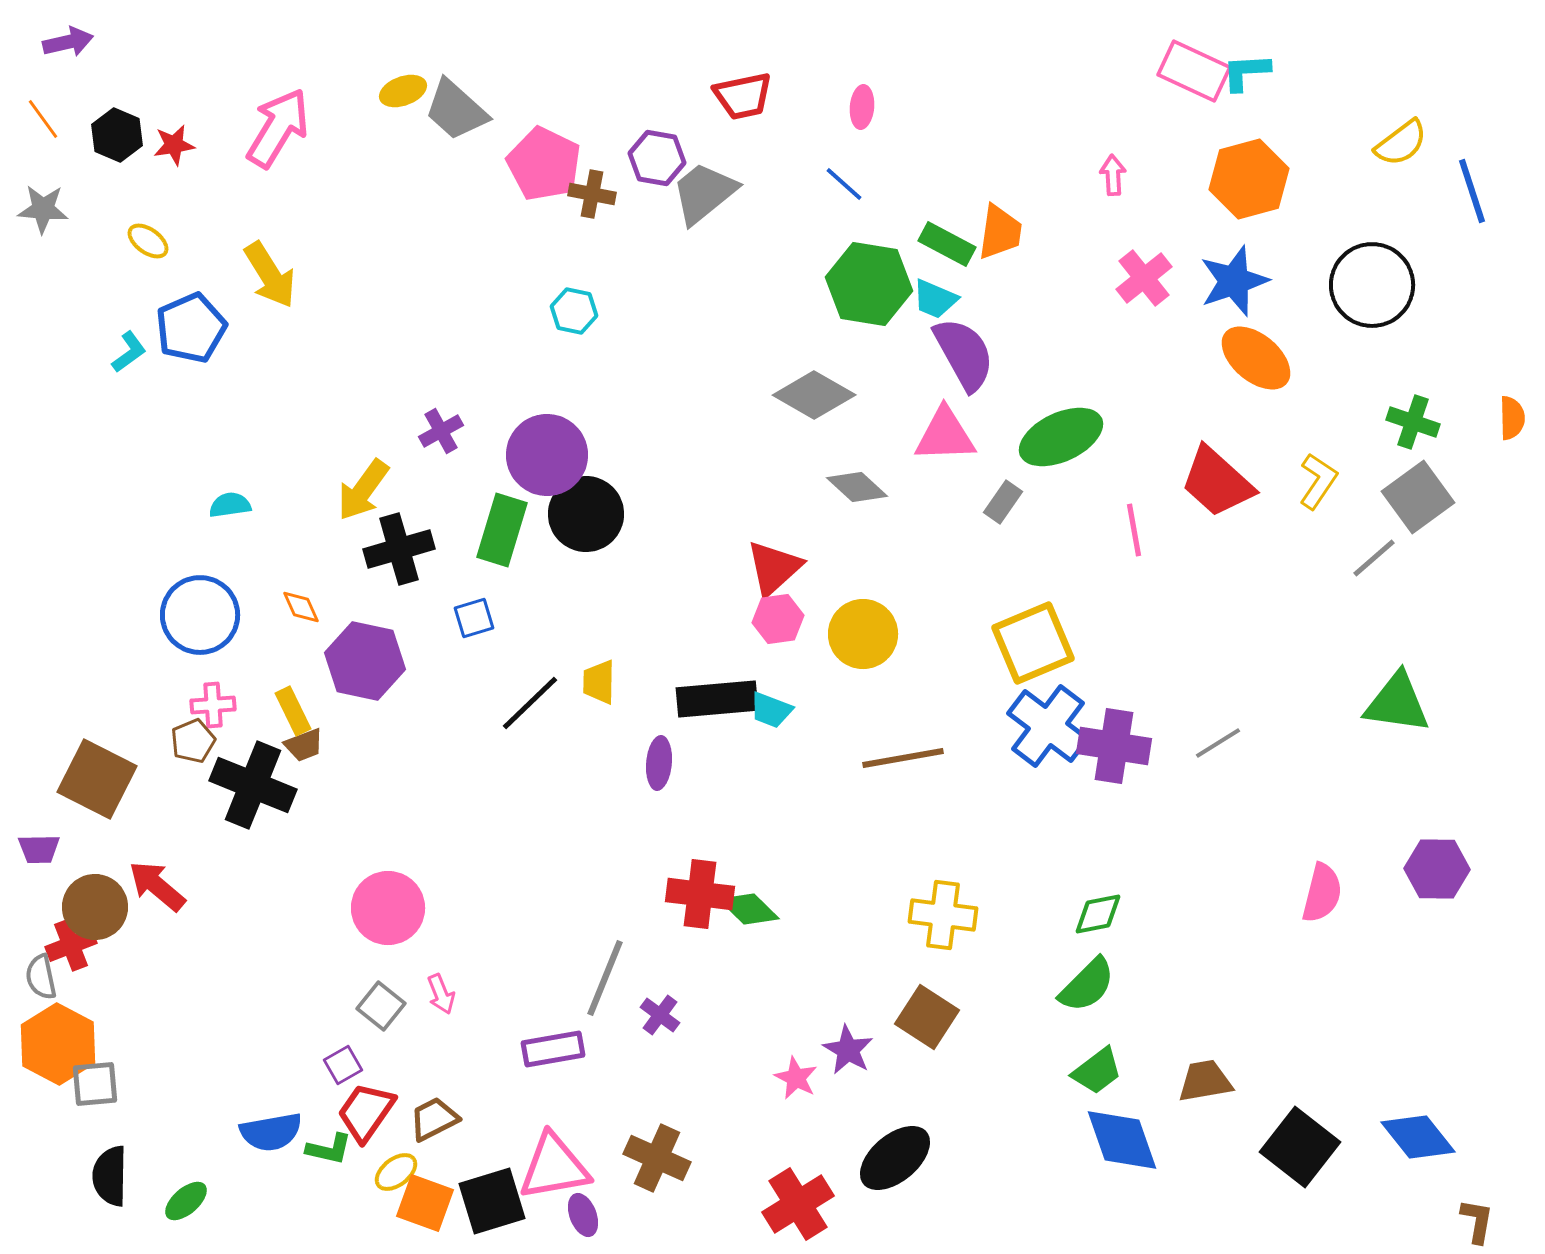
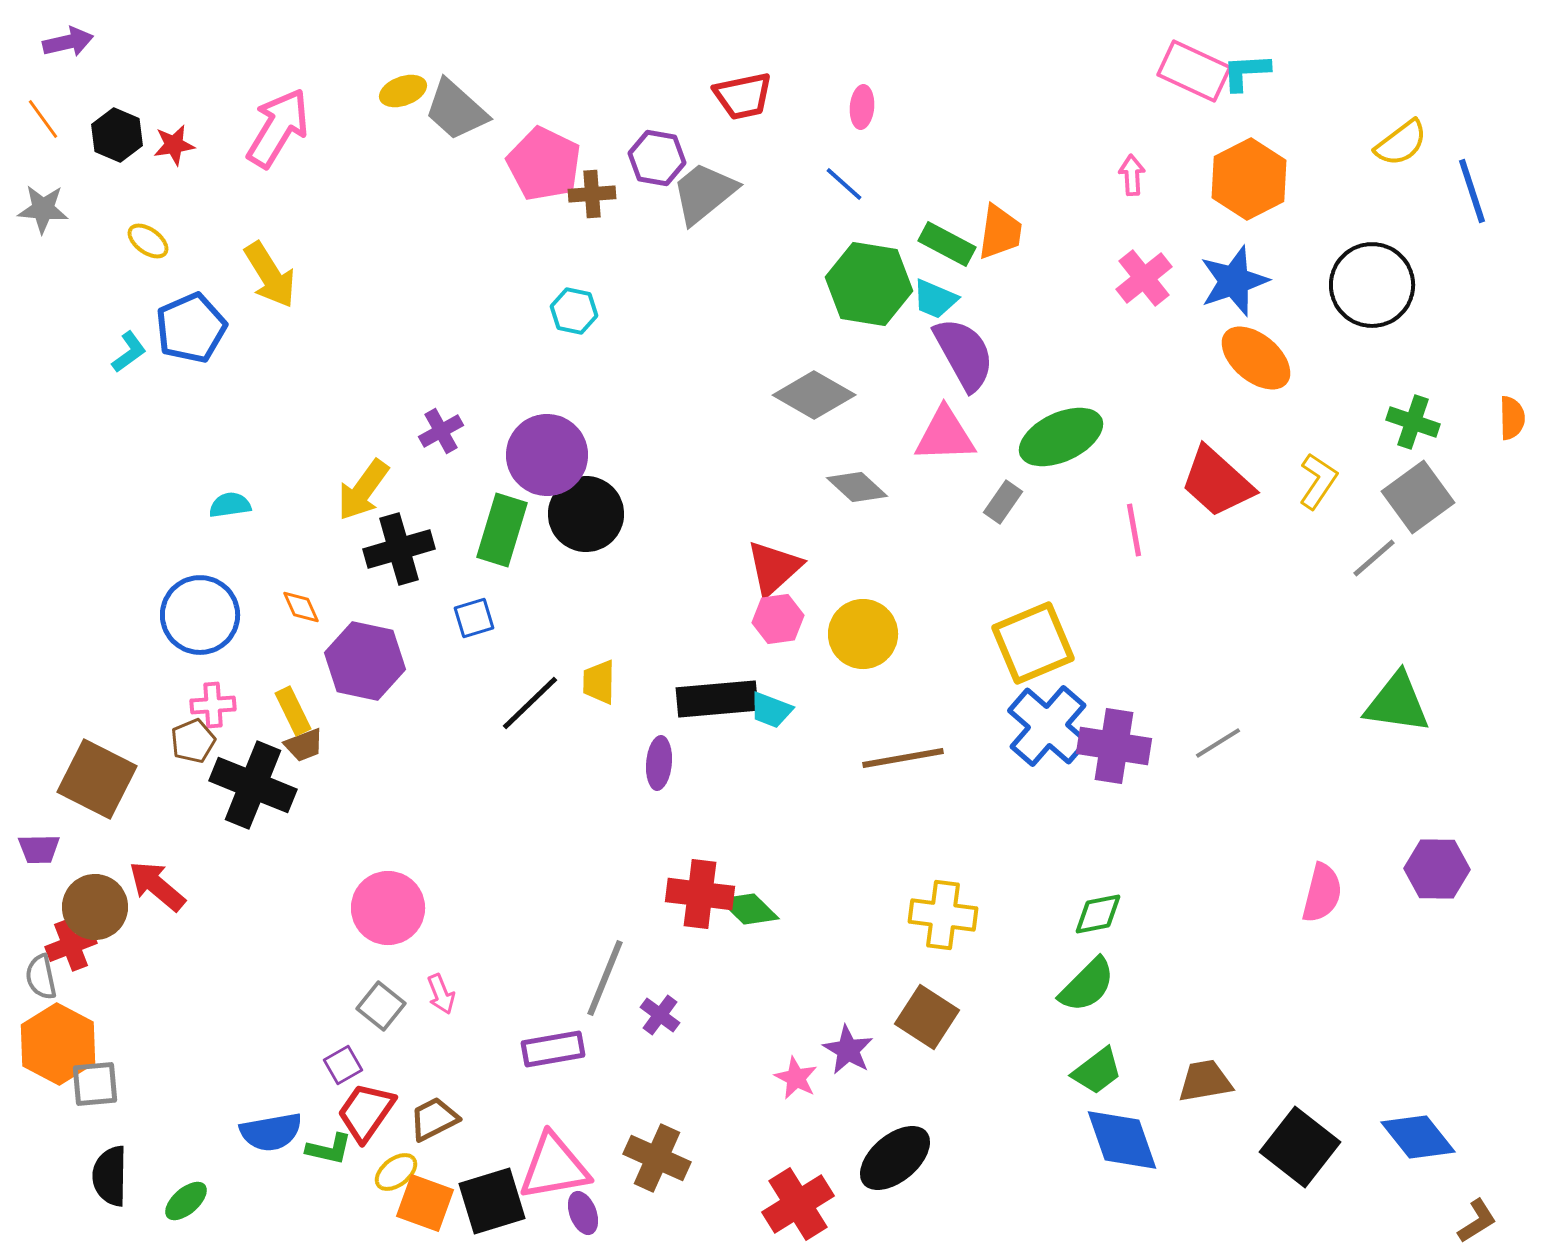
pink arrow at (1113, 175): moved 19 px right
orange hexagon at (1249, 179): rotated 12 degrees counterclockwise
brown cross at (592, 194): rotated 15 degrees counterclockwise
blue cross at (1048, 726): rotated 4 degrees clockwise
purple ellipse at (583, 1215): moved 2 px up
brown L-shape at (1477, 1221): rotated 48 degrees clockwise
